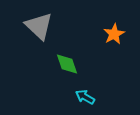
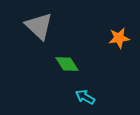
orange star: moved 5 px right, 4 px down; rotated 20 degrees clockwise
green diamond: rotated 15 degrees counterclockwise
